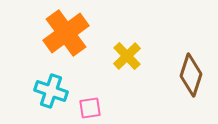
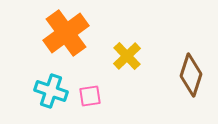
pink square: moved 12 px up
